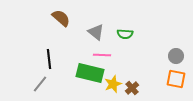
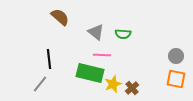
brown semicircle: moved 1 px left, 1 px up
green semicircle: moved 2 px left
